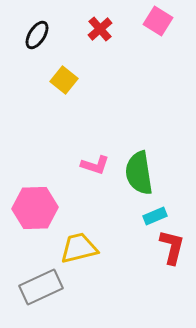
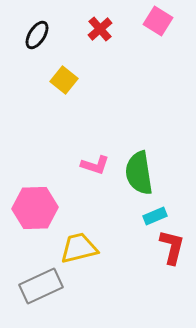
gray rectangle: moved 1 px up
